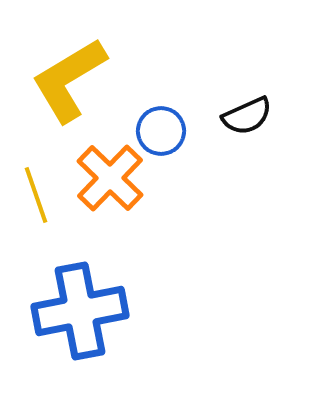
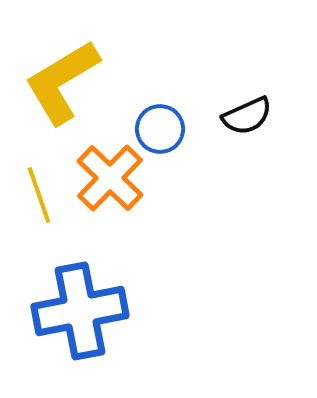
yellow L-shape: moved 7 px left, 2 px down
blue circle: moved 1 px left, 2 px up
yellow line: moved 3 px right
